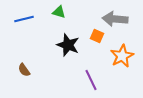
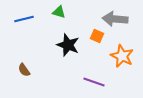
orange star: rotated 20 degrees counterclockwise
purple line: moved 3 px right, 2 px down; rotated 45 degrees counterclockwise
